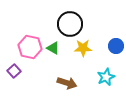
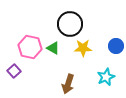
brown arrow: moved 1 px right, 1 px down; rotated 90 degrees clockwise
